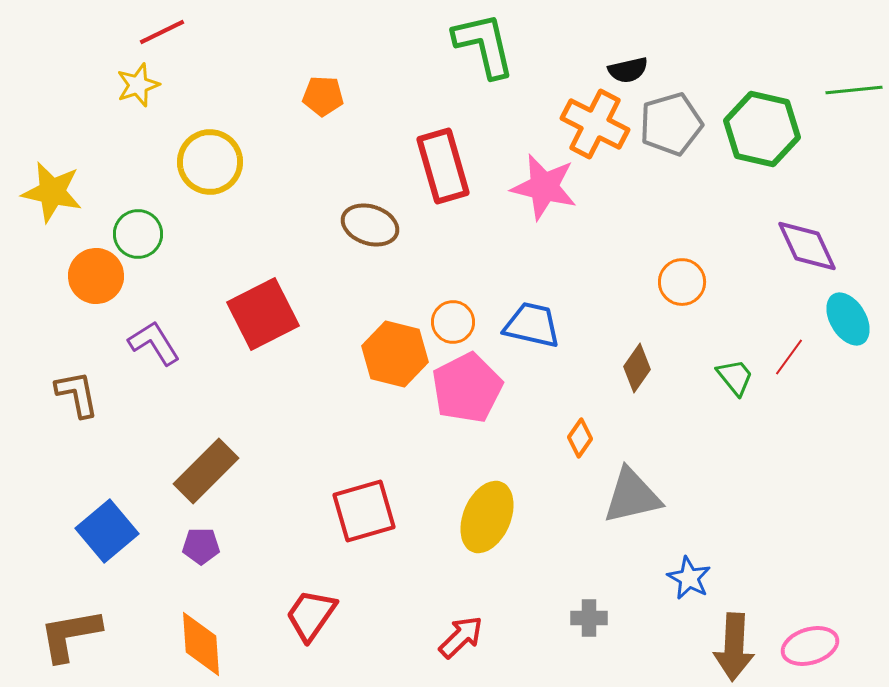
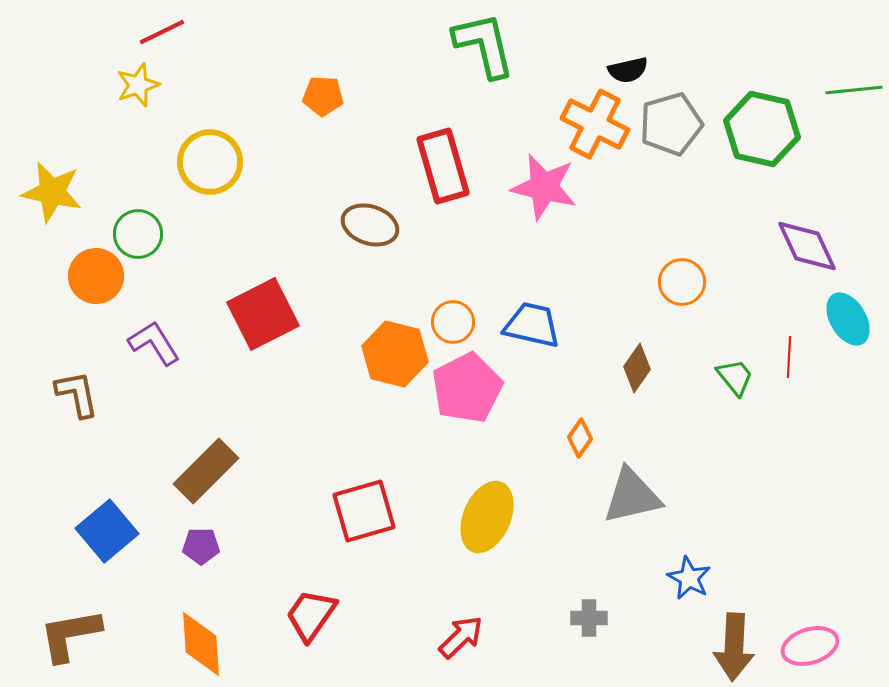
red line at (789, 357): rotated 33 degrees counterclockwise
